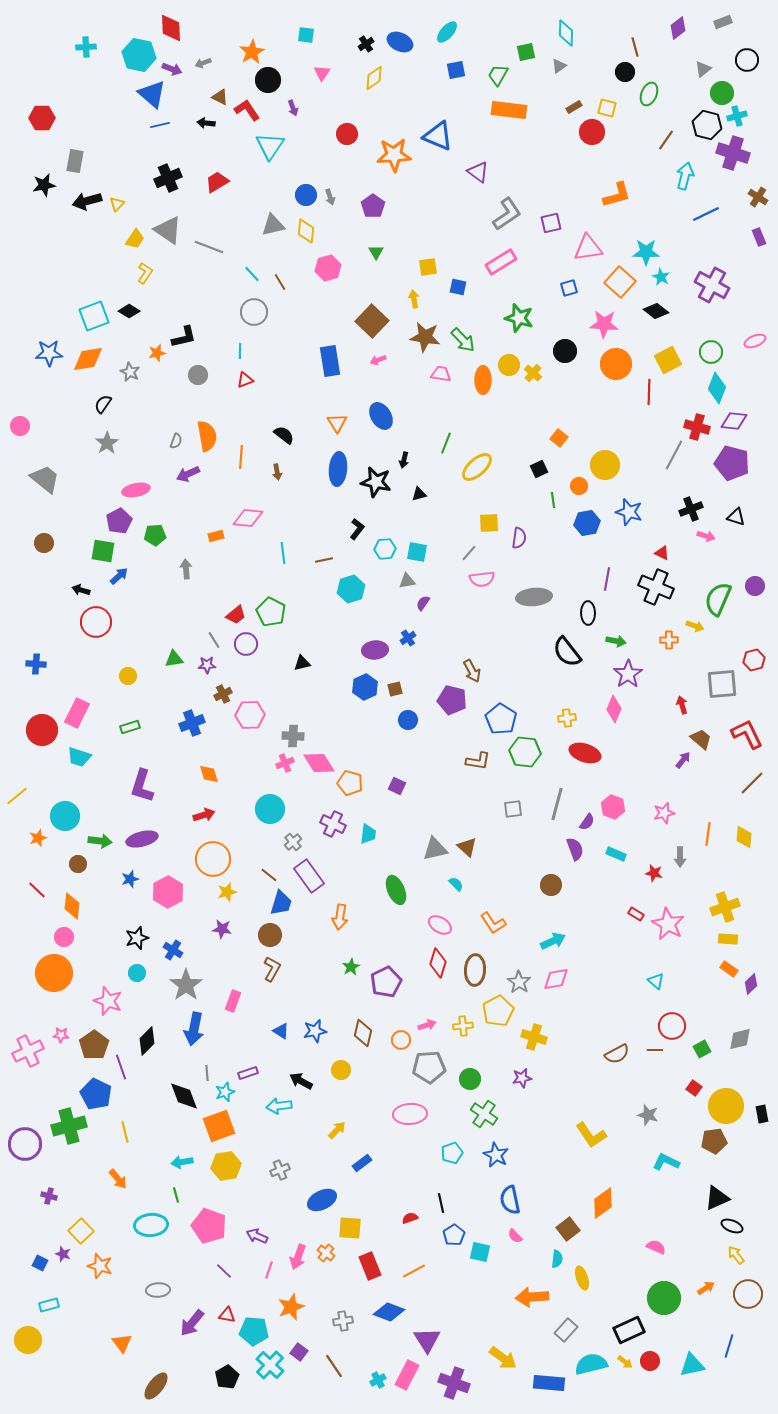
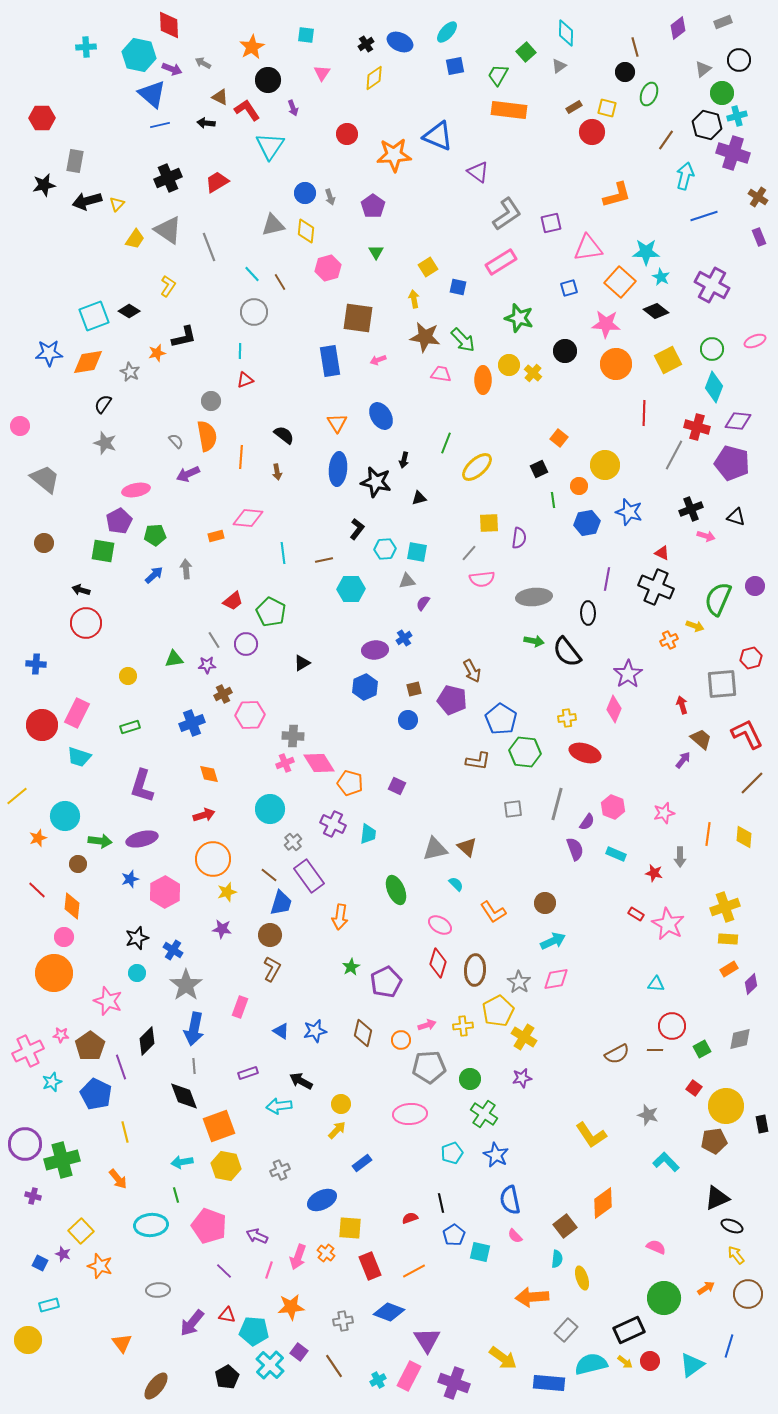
red diamond at (171, 28): moved 2 px left, 3 px up
orange star at (252, 52): moved 5 px up
green square at (526, 52): rotated 30 degrees counterclockwise
black circle at (747, 60): moved 8 px left
gray arrow at (203, 63): rotated 49 degrees clockwise
blue square at (456, 70): moved 1 px left, 4 px up
blue circle at (306, 195): moved 1 px left, 2 px up
blue line at (706, 214): moved 2 px left, 2 px down; rotated 8 degrees clockwise
gray line at (209, 247): rotated 48 degrees clockwise
yellow square at (428, 267): rotated 24 degrees counterclockwise
yellow L-shape at (145, 273): moved 23 px right, 13 px down
brown square at (372, 321): moved 14 px left, 3 px up; rotated 36 degrees counterclockwise
pink star at (604, 324): moved 2 px right
green circle at (711, 352): moved 1 px right, 3 px up
orange diamond at (88, 359): moved 3 px down
gray circle at (198, 375): moved 13 px right, 26 px down
cyan diamond at (717, 388): moved 3 px left, 1 px up
red line at (649, 392): moved 5 px left, 21 px down
purple diamond at (734, 421): moved 4 px right
gray semicircle at (176, 441): rotated 63 degrees counterclockwise
gray star at (107, 443): moved 2 px left; rotated 20 degrees counterclockwise
black triangle at (419, 494): moved 4 px down
blue arrow at (119, 576): moved 35 px right, 1 px up
cyan hexagon at (351, 589): rotated 16 degrees clockwise
red trapezoid at (236, 615): moved 3 px left, 14 px up
red circle at (96, 622): moved 10 px left, 1 px down
blue cross at (408, 638): moved 4 px left
orange cross at (669, 640): rotated 24 degrees counterclockwise
green arrow at (616, 641): moved 82 px left
red hexagon at (754, 660): moved 3 px left, 2 px up
black triangle at (302, 663): rotated 18 degrees counterclockwise
brown square at (395, 689): moved 19 px right
red circle at (42, 730): moved 5 px up
brown circle at (551, 885): moved 6 px left, 18 px down
pink hexagon at (168, 892): moved 3 px left
orange L-shape at (493, 923): moved 11 px up
orange rectangle at (729, 969): rotated 66 degrees counterclockwise
cyan triangle at (656, 981): moved 3 px down; rotated 36 degrees counterclockwise
pink rectangle at (233, 1001): moved 7 px right, 6 px down
yellow cross at (534, 1037): moved 10 px left; rotated 15 degrees clockwise
brown pentagon at (94, 1045): moved 4 px left, 1 px down
yellow circle at (341, 1070): moved 34 px down
gray line at (207, 1073): moved 13 px left, 7 px up
cyan star at (225, 1092): moved 173 px left, 10 px up
black rectangle at (762, 1114): moved 10 px down
green cross at (69, 1126): moved 7 px left, 34 px down
cyan L-shape at (666, 1162): rotated 20 degrees clockwise
yellow hexagon at (226, 1166): rotated 20 degrees clockwise
purple cross at (49, 1196): moved 16 px left
brown square at (568, 1229): moved 3 px left, 3 px up
orange star at (291, 1307): rotated 16 degrees clockwise
cyan triangle at (692, 1365): rotated 24 degrees counterclockwise
pink rectangle at (407, 1375): moved 2 px right, 1 px down
